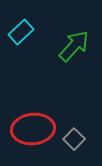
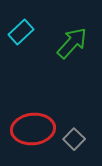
green arrow: moved 2 px left, 3 px up
